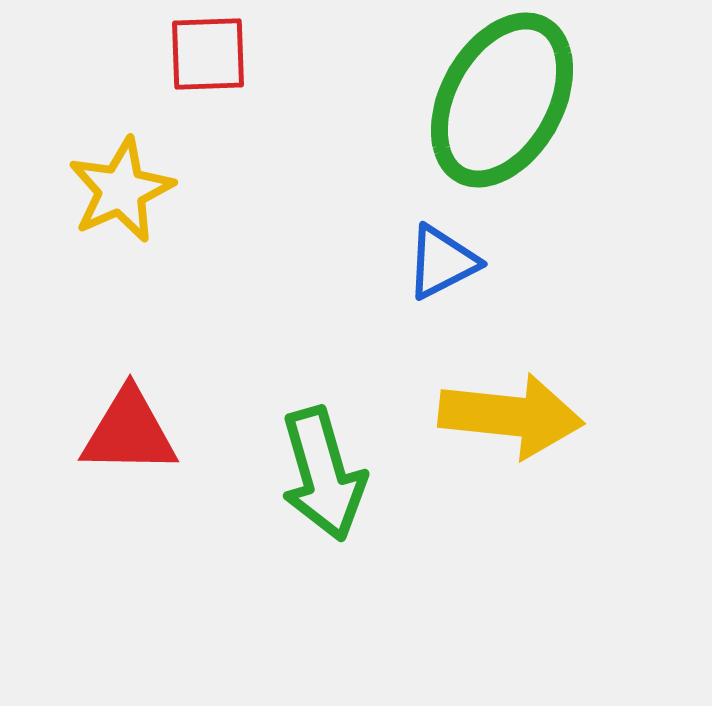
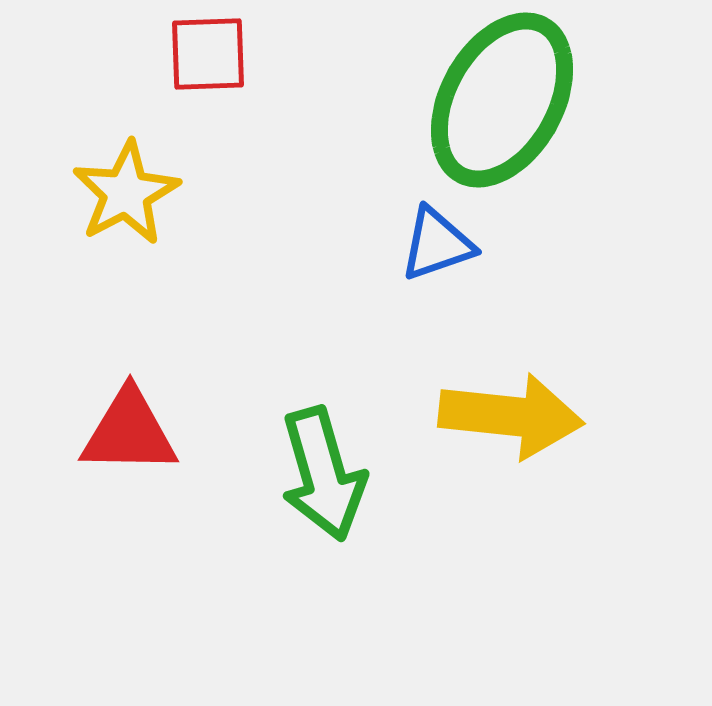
yellow star: moved 5 px right, 3 px down; rotated 4 degrees counterclockwise
blue triangle: moved 5 px left, 18 px up; rotated 8 degrees clockwise
